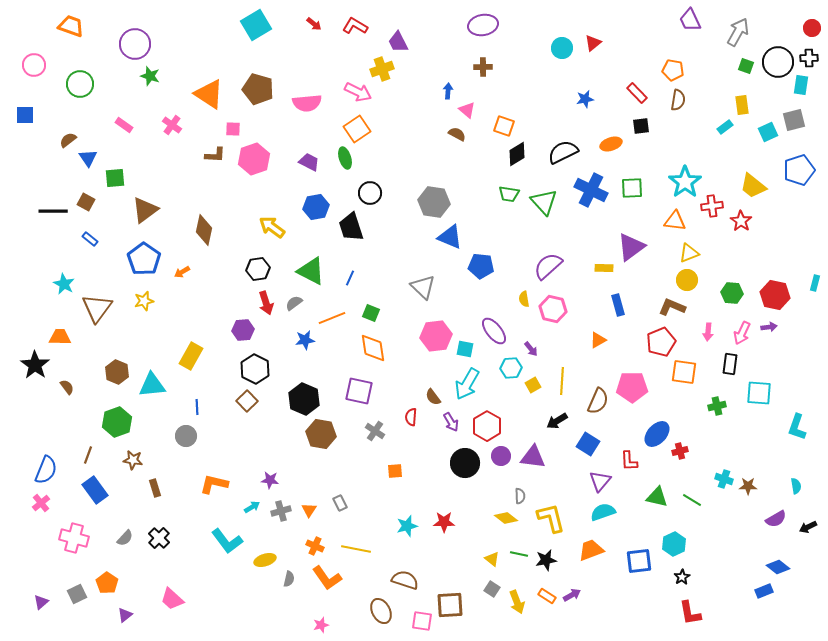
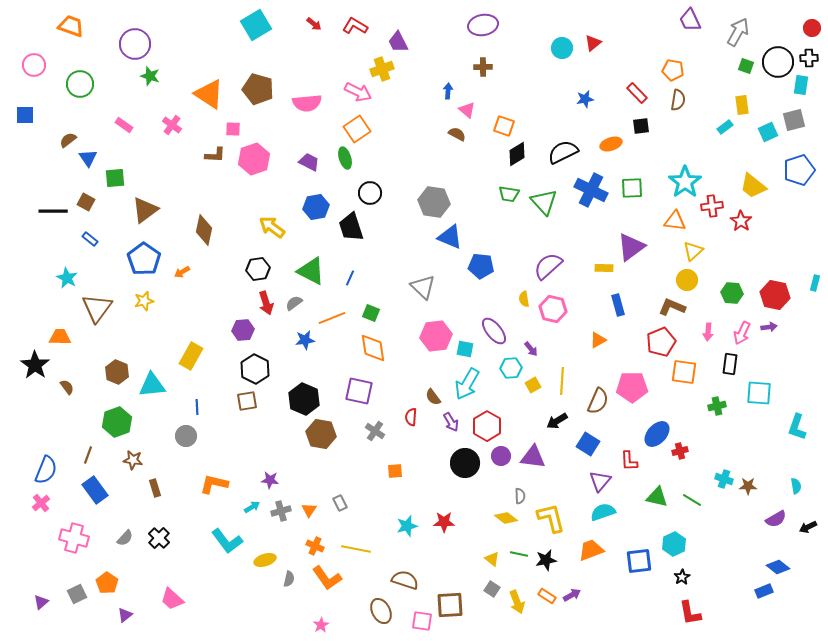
yellow triangle at (689, 253): moved 4 px right, 2 px up; rotated 20 degrees counterclockwise
cyan star at (64, 284): moved 3 px right, 6 px up
brown square at (247, 401): rotated 35 degrees clockwise
pink star at (321, 625): rotated 14 degrees counterclockwise
